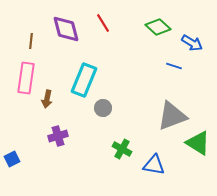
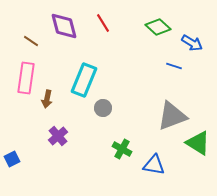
purple diamond: moved 2 px left, 3 px up
brown line: rotated 63 degrees counterclockwise
purple cross: rotated 24 degrees counterclockwise
